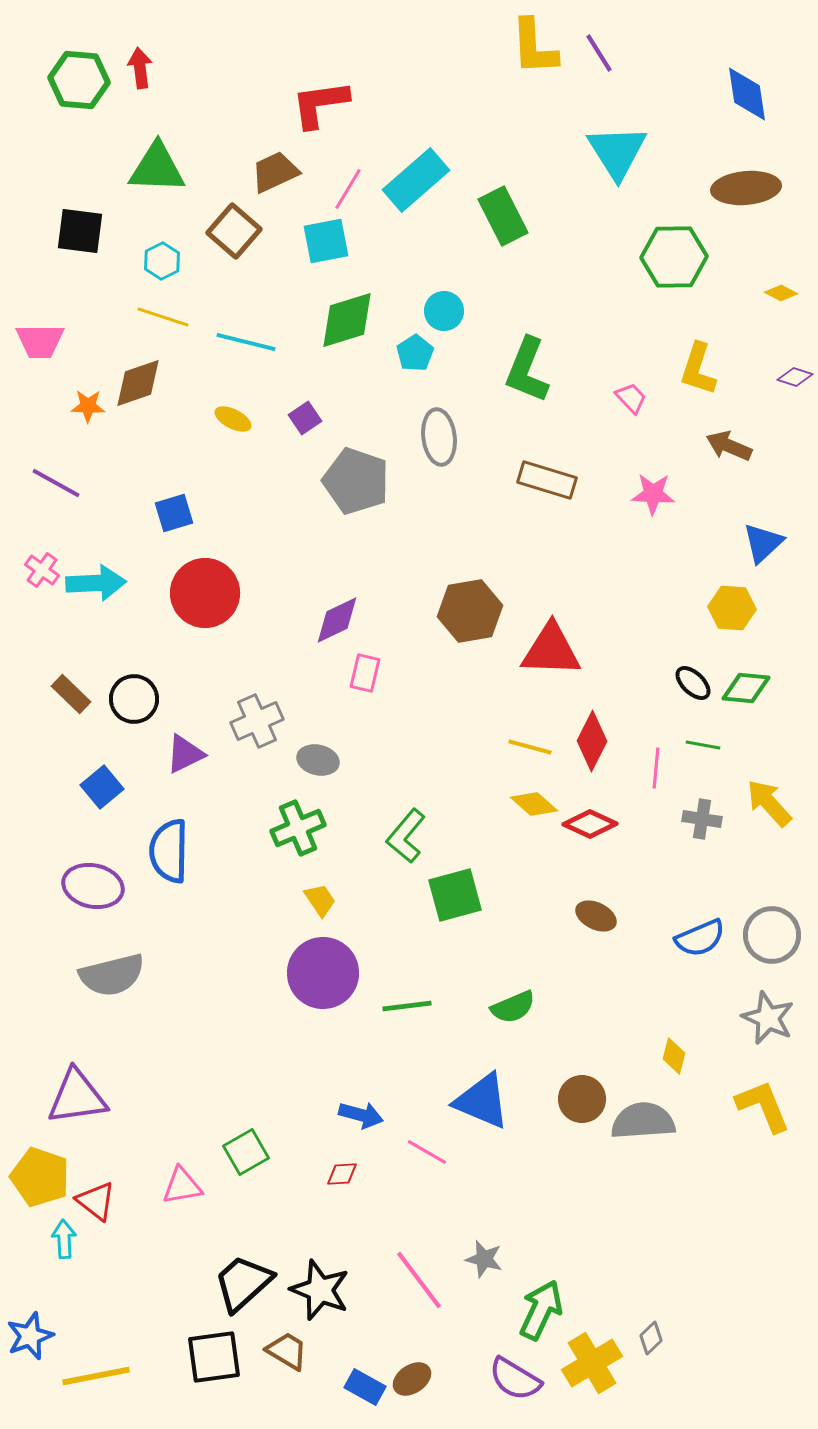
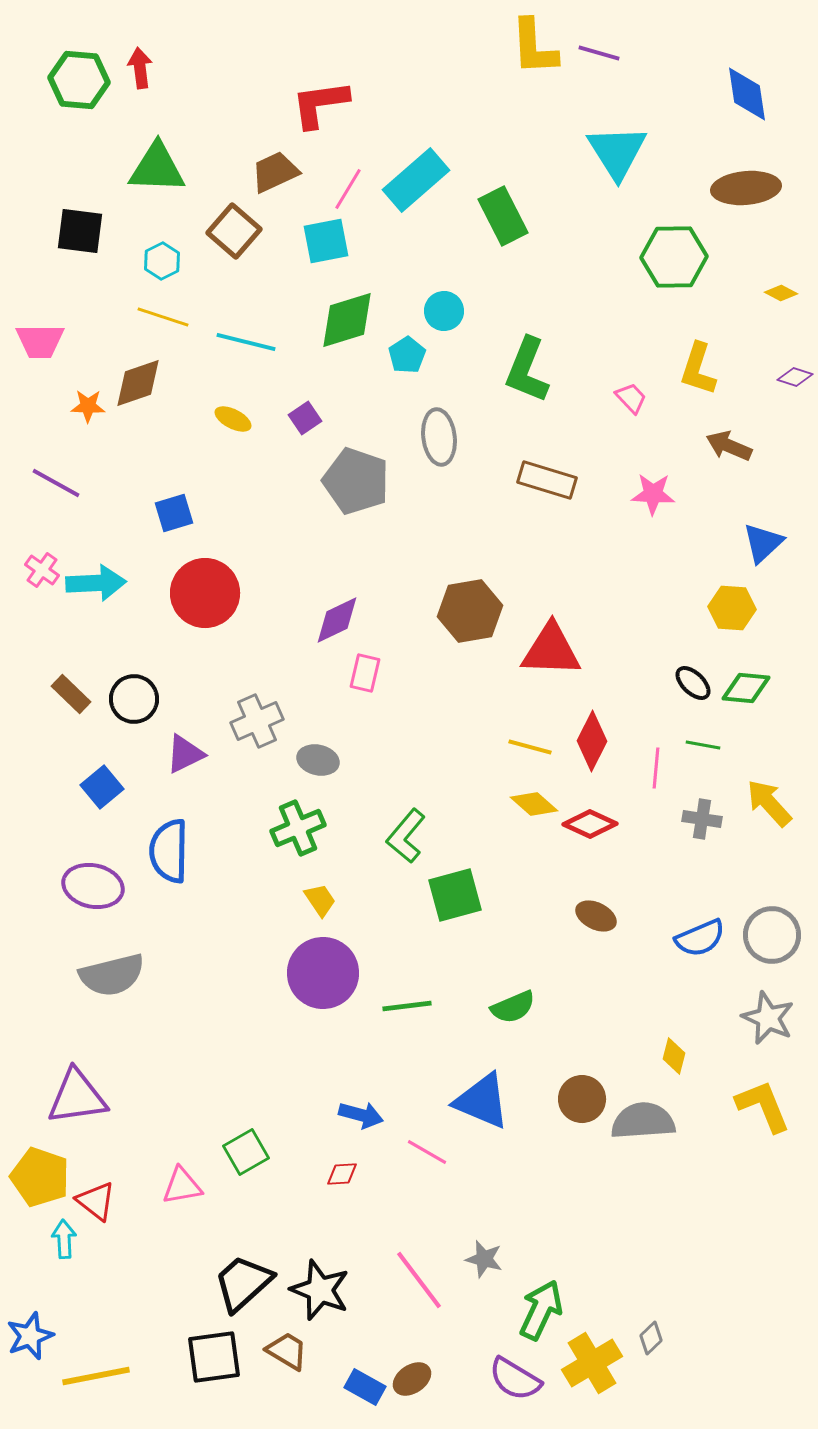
purple line at (599, 53): rotated 42 degrees counterclockwise
cyan pentagon at (415, 353): moved 8 px left, 2 px down
